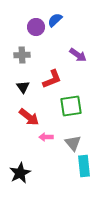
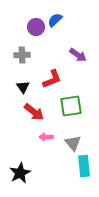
red arrow: moved 5 px right, 5 px up
